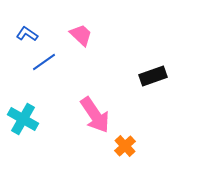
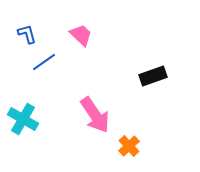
blue L-shape: rotated 40 degrees clockwise
orange cross: moved 4 px right
